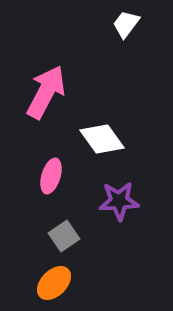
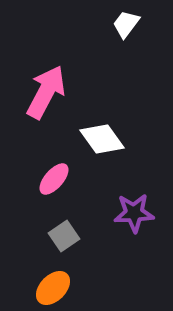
pink ellipse: moved 3 px right, 3 px down; rotated 24 degrees clockwise
purple star: moved 15 px right, 12 px down
orange ellipse: moved 1 px left, 5 px down
